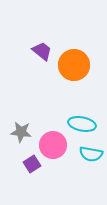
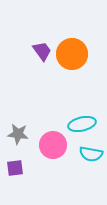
purple trapezoid: rotated 15 degrees clockwise
orange circle: moved 2 px left, 11 px up
cyan ellipse: rotated 24 degrees counterclockwise
gray star: moved 3 px left, 2 px down
purple square: moved 17 px left, 4 px down; rotated 24 degrees clockwise
